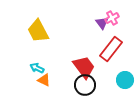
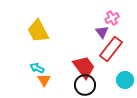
purple triangle: moved 9 px down
orange triangle: rotated 32 degrees clockwise
